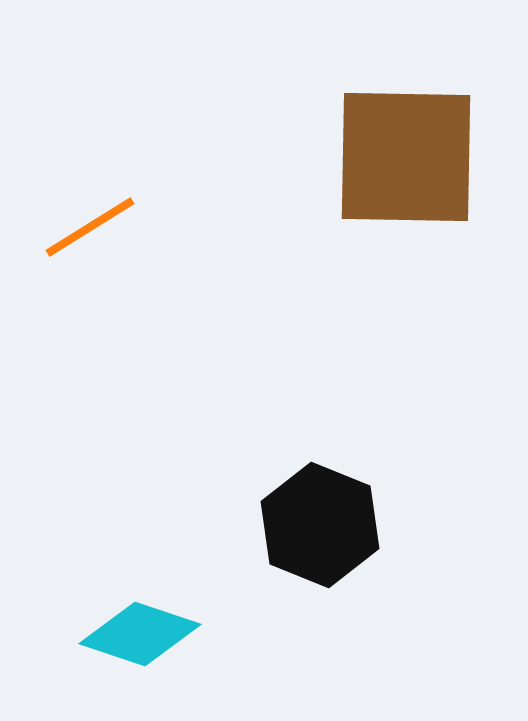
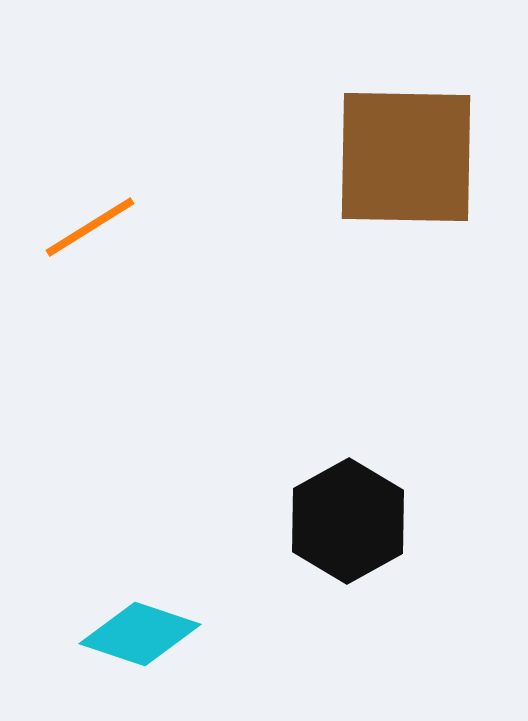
black hexagon: moved 28 px right, 4 px up; rotated 9 degrees clockwise
